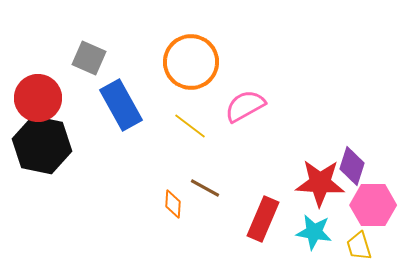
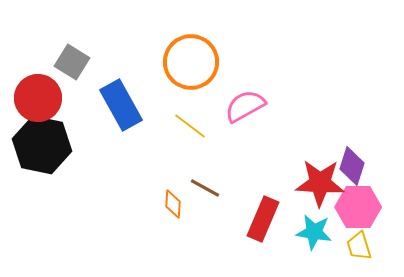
gray square: moved 17 px left, 4 px down; rotated 8 degrees clockwise
pink hexagon: moved 15 px left, 2 px down
